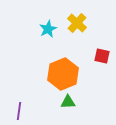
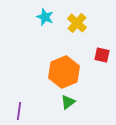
cyan star: moved 3 px left, 12 px up; rotated 24 degrees counterclockwise
red square: moved 1 px up
orange hexagon: moved 1 px right, 2 px up
green triangle: rotated 35 degrees counterclockwise
